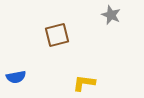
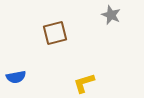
brown square: moved 2 px left, 2 px up
yellow L-shape: rotated 25 degrees counterclockwise
